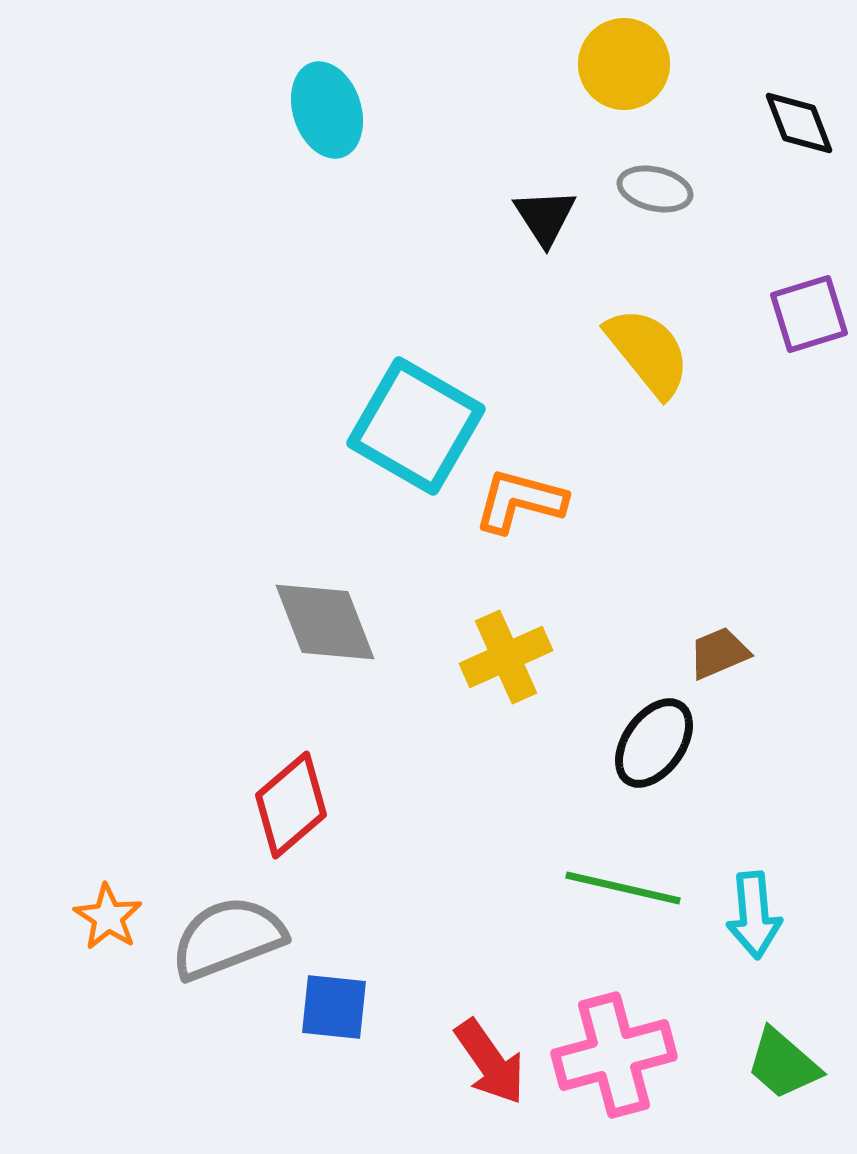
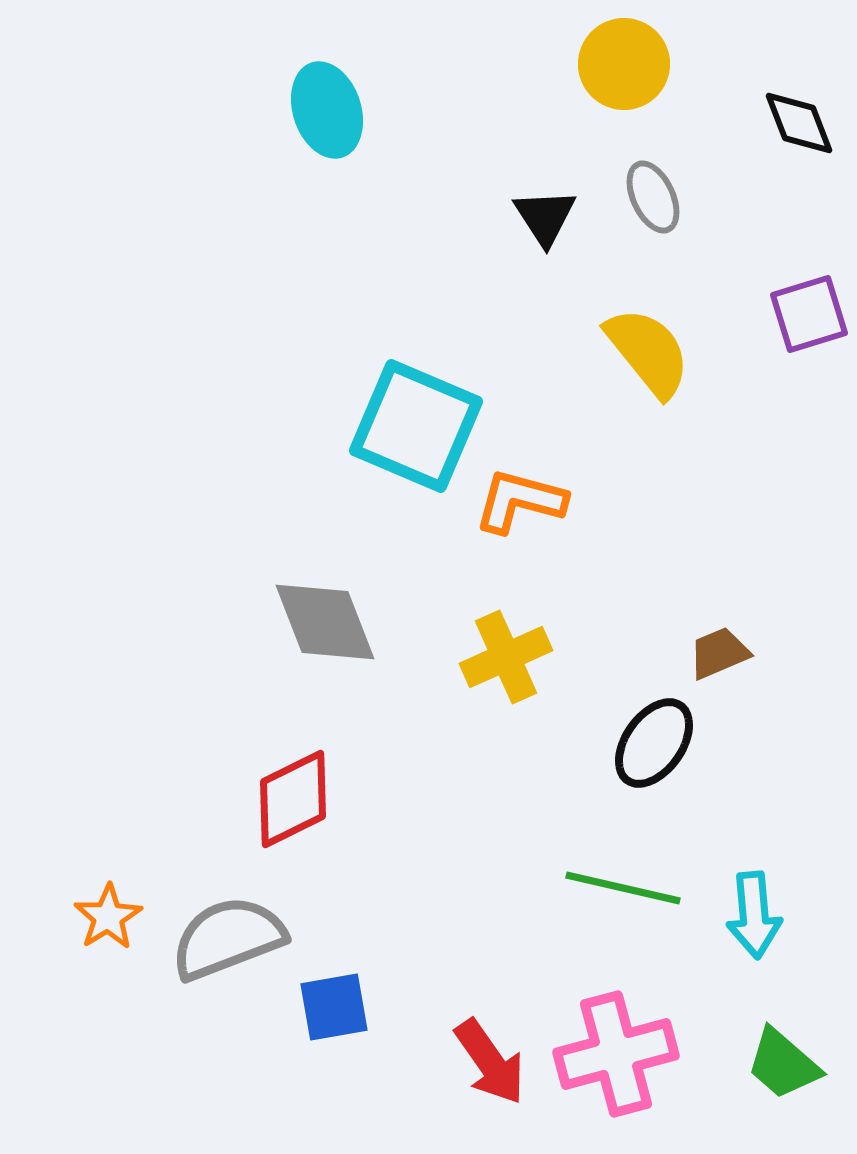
gray ellipse: moved 2 px left, 8 px down; rotated 52 degrees clockwise
cyan square: rotated 7 degrees counterclockwise
red diamond: moved 2 px right, 6 px up; rotated 14 degrees clockwise
orange star: rotated 8 degrees clockwise
blue square: rotated 16 degrees counterclockwise
pink cross: moved 2 px right, 1 px up
